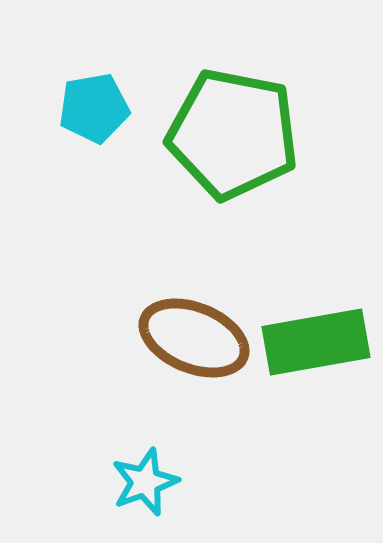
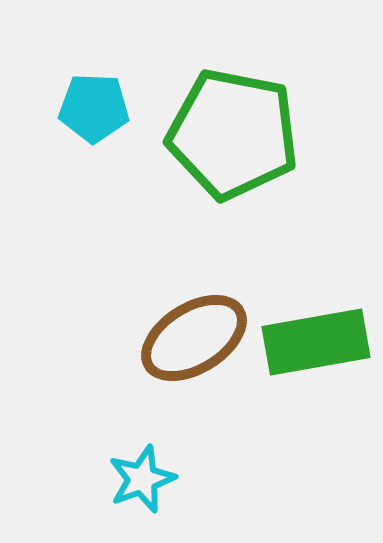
cyan pentagon: rotated 12 degrees clockwise
brown ellipse: rotated 54 degrees counterclockwise
cyan star: moved 3 px left, 3 px up
